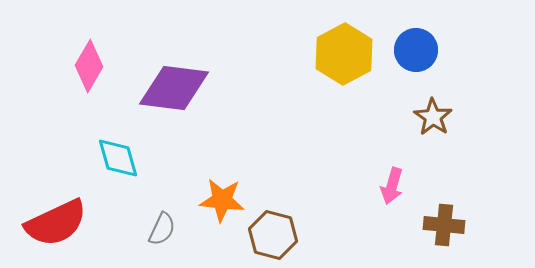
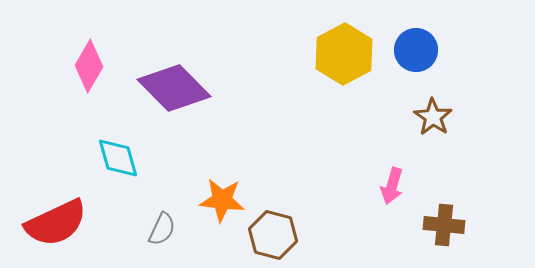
purple diamond: rotated 38 degrees clockwise
